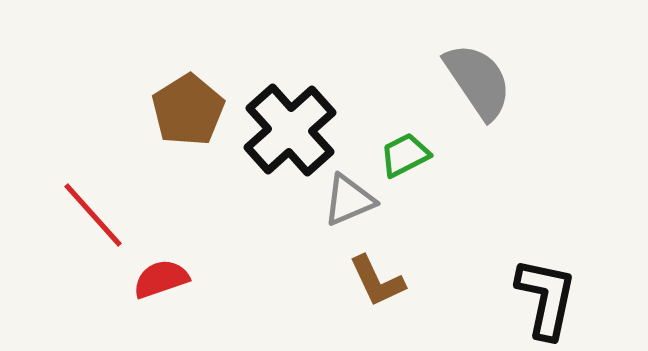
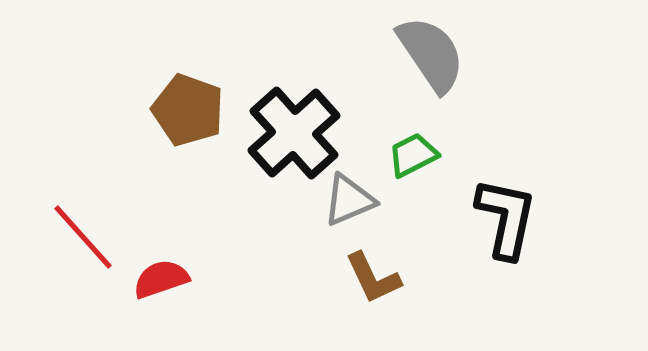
gray semicircle: moved 47 px left, 27 px up
brown pentagon: rotated 20 degrees counterclockwise
black cross: moved 4 px right, 3 px down
green trapezoid: moved 8 px right
red line: moved 10 px left, 22 px down
brown L-shape: moved 4 px left, 3 px up
black L-shape: moved 40 px left, 80 px up
